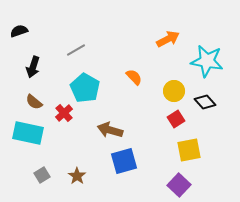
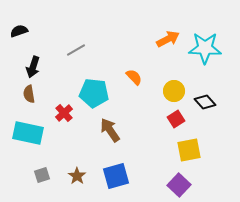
cyan star: moved 2 px left, 13 px up; rotated 8 degrees counterclockwise
cyan pentagon: moved 9 px right, 5 px down; rotated 24 degrees counterclockwise
brown semicircle: moved 5 px left, 8 px up; rotated 42 degrees clockwise
brown arrow: rotated 40 degrees clockwise
blue square: moved 8 px left, 15 px down
gray square: rotated 14 degrees clockwise
